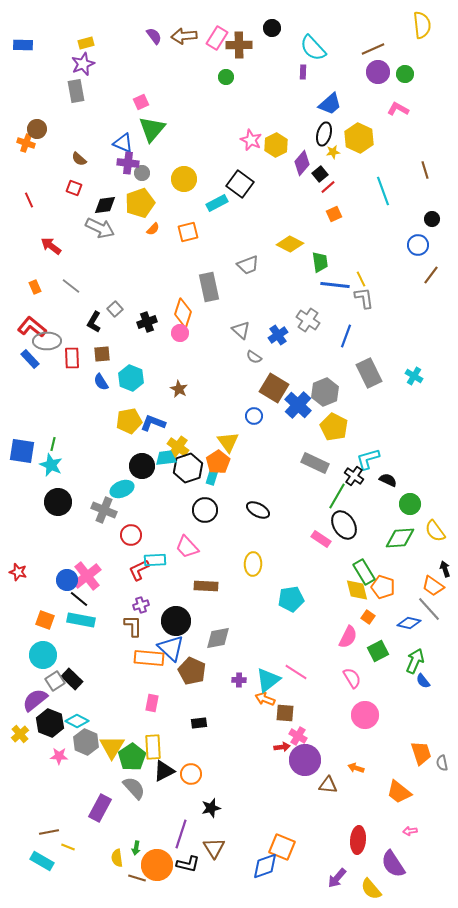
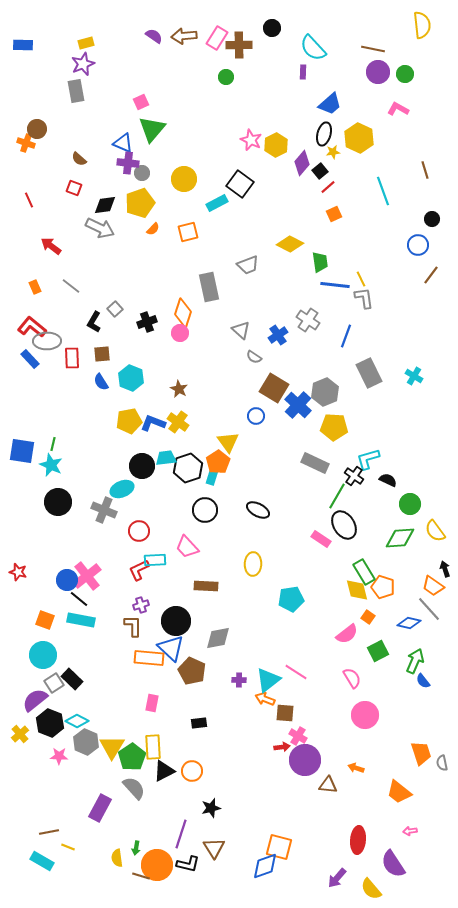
purple semicircle at (154, 36): rotated 18 degrees counterclockwise
brown line at (373, 49): rotated 35 degrees clockwise
black square at (320, 174): moved 3 px up
blue circle at (254, 416): moved 2 px right
yellow pentagon at (334, 427): rotated 24 degrees counterclockwise
yellow cross at (178, 447): moved 25 px up
red circle at (131, 535): moved 8 px right, 4 px up
pink semicircle at (348, 637): moved 1 px left, 3 px up; rotated 25 degrees clockwise
gray square at (55, 681): moved 1 px left, 2 px down
orange circle at (191, 774): moved 1 px right, 3 px up
orange square at (282, 847): moved 3 px left; rotated 8 degrees counterclockwise
brown line at (137, 878): moved 4 px right, 2 px up
